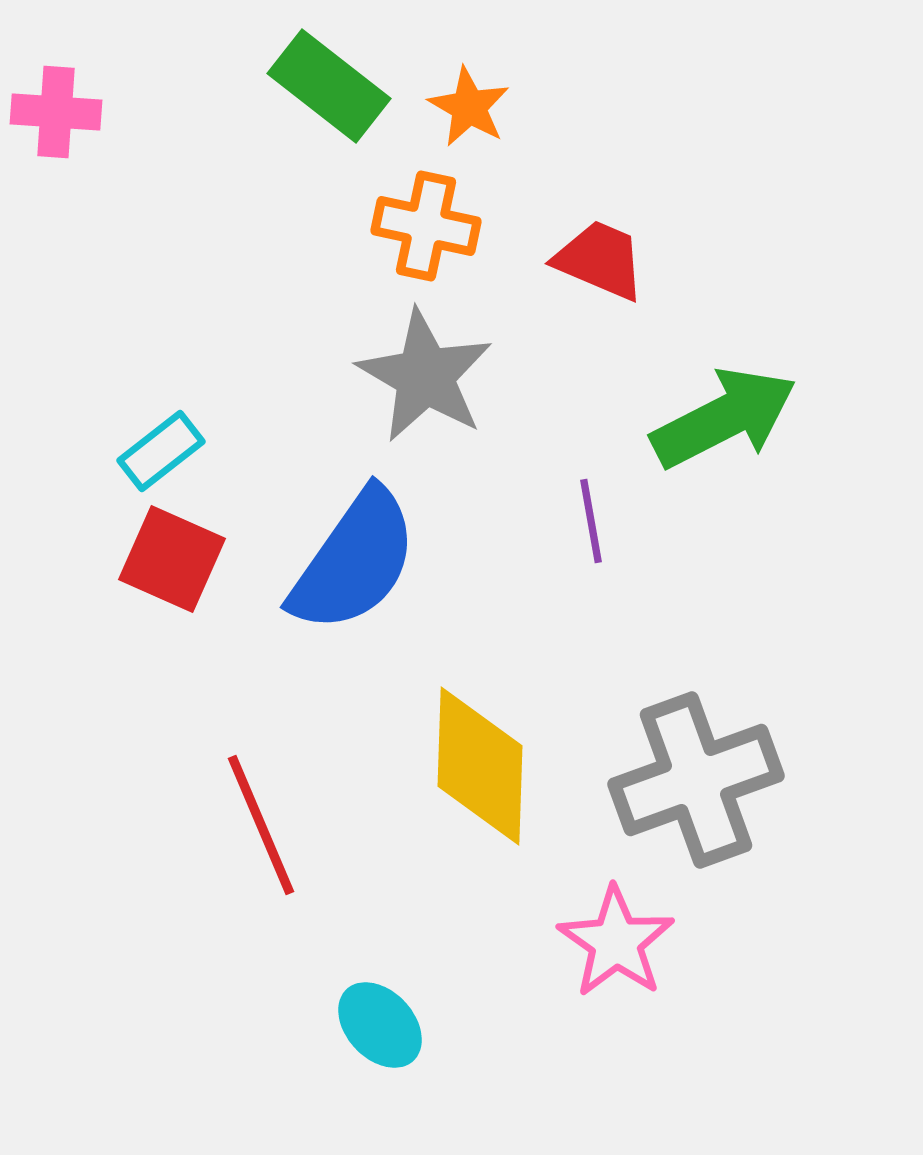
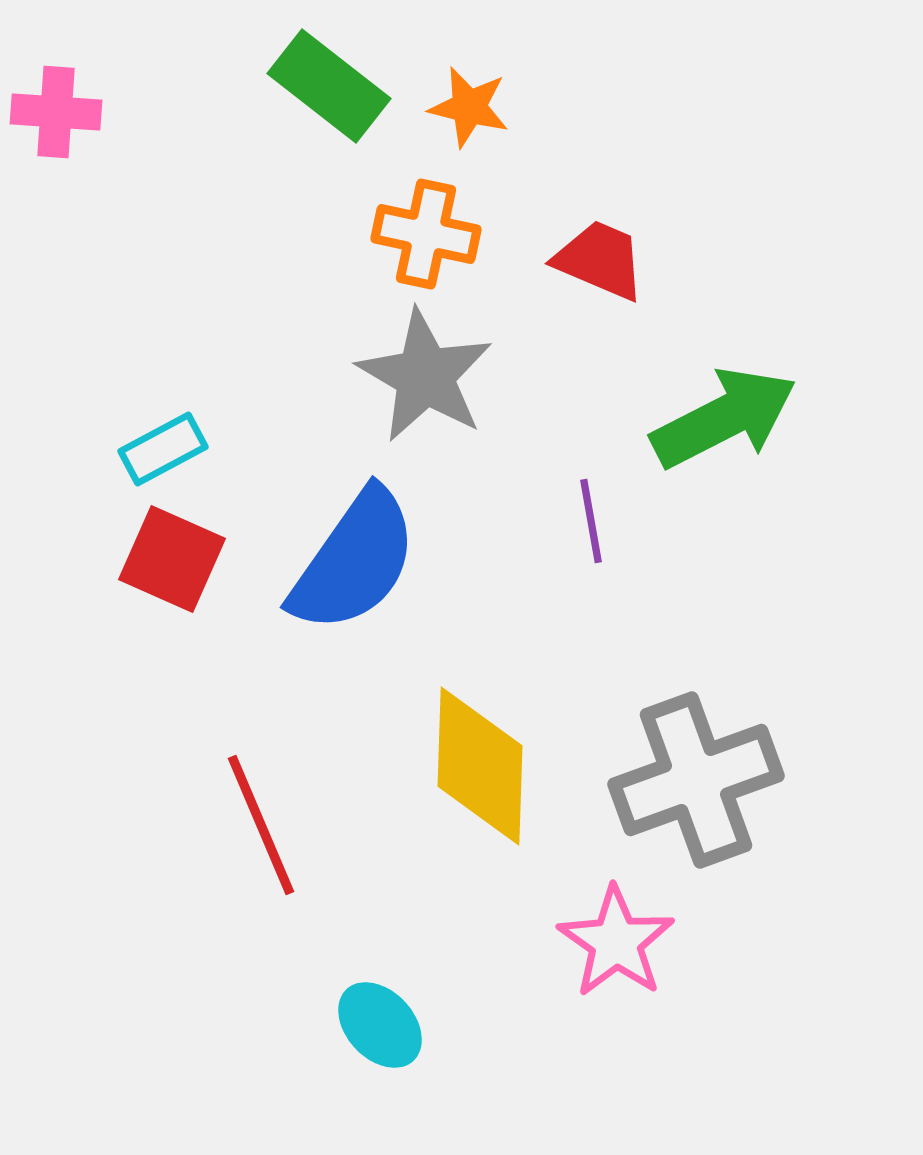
orange star: rotated 16 degrees counterclockwise
orange cross: moved 8 px down
cyan rectangle: moved 2 px right, 2 px up; rotated 10 degrees clockwise
